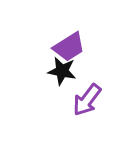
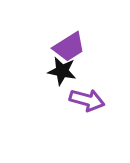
purple arrow: rotated 112 degrees counterclockwise
